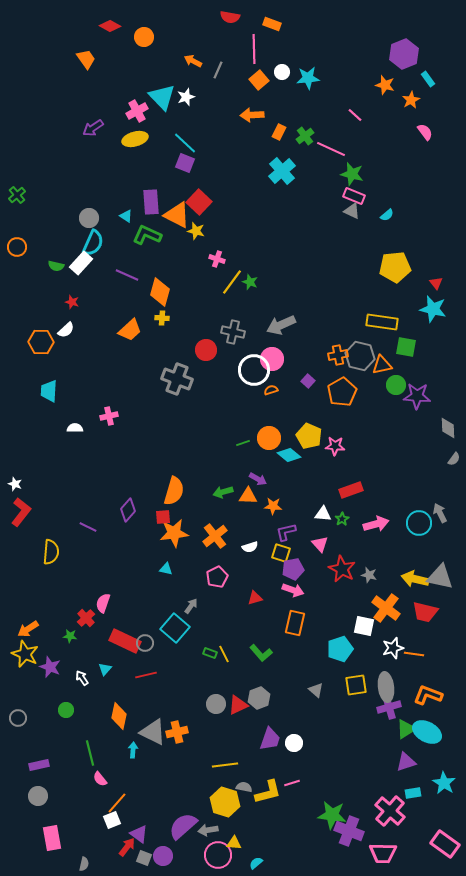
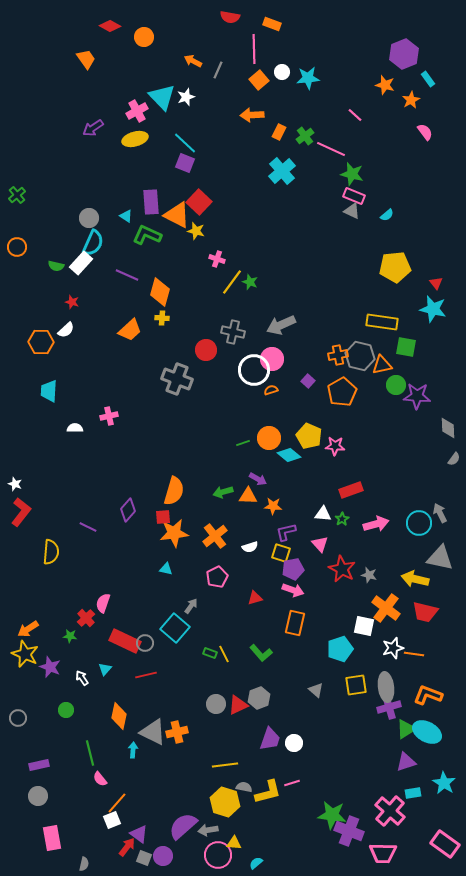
gray triangle at (440, 577): moved 19 px up
